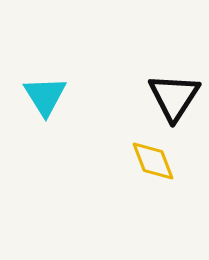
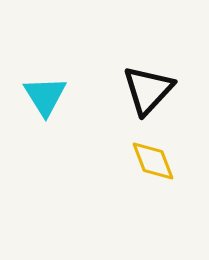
black triangle: moved 26 px left, 7 px up; rotated 10 degrees clockwise
